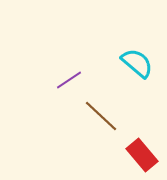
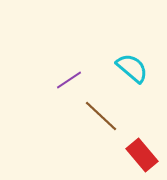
cyan semicircle: moved 5 px left, 5 px down
